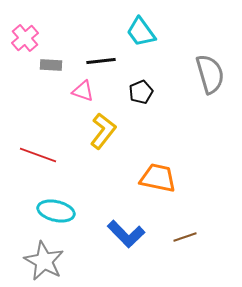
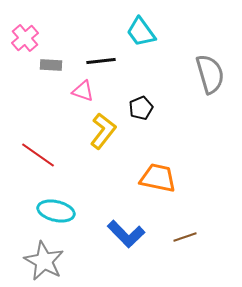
black pentagon: moved 16 px down
red line: rotated 15 degrees clockwise
